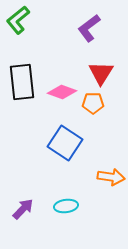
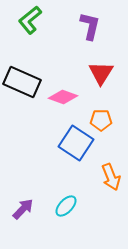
green L-shape: moved 12 px right
purple L-shape: moved 1 px right, 2 px up; rotated 140 degrees clockwise
black rectangle: rotated 60 degrees counterclockwise
pink diamond: moved 1 px right, 5 px down
orange pentagon: moved 8 px right, 17 px down
blue square: moved 11 px right
orange arrow: rotated 60 degrees clockwise
cyan ellipse: rotated 40 degrees counterclockwise
